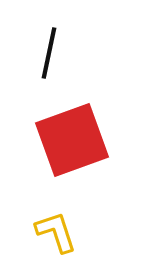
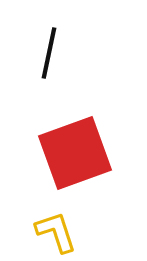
red square: moved 3 px right, 13 px down
